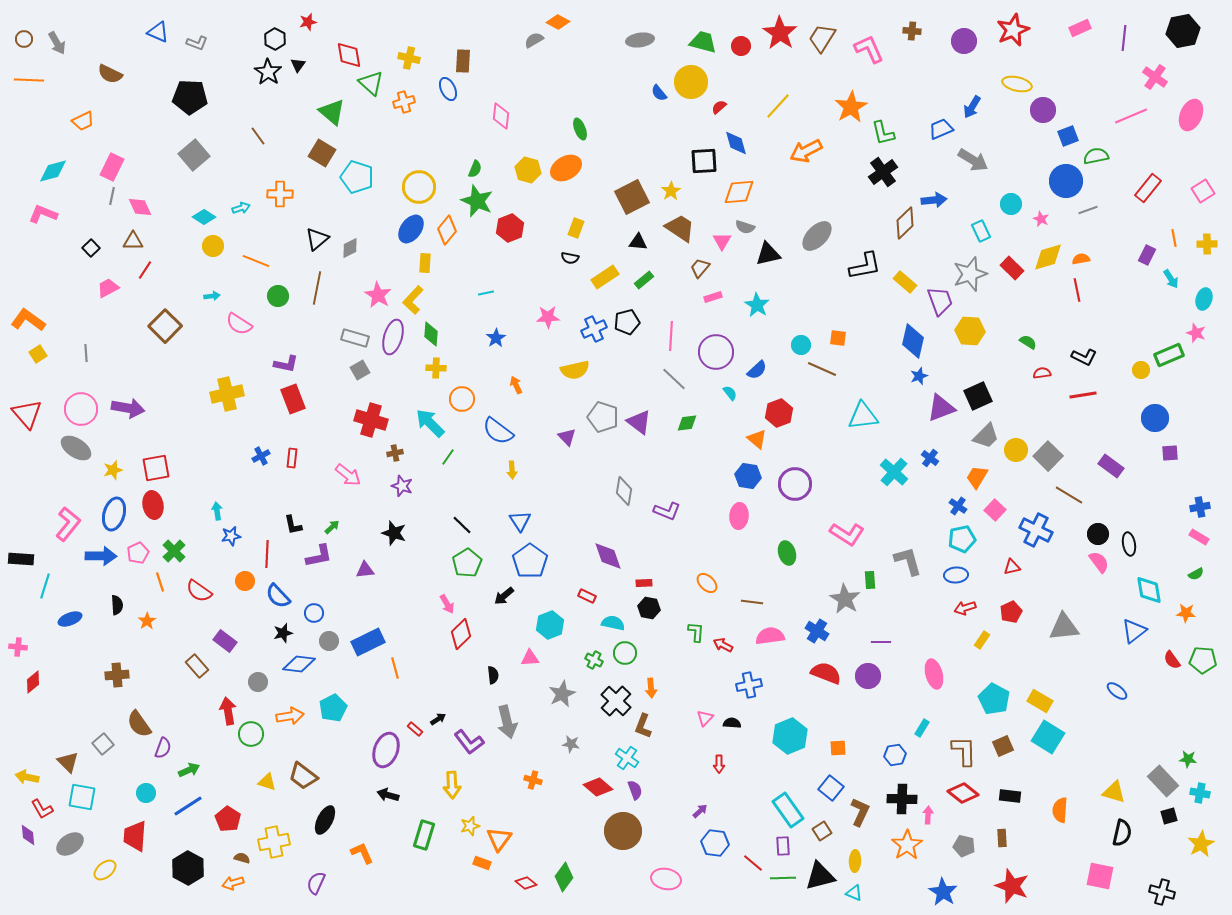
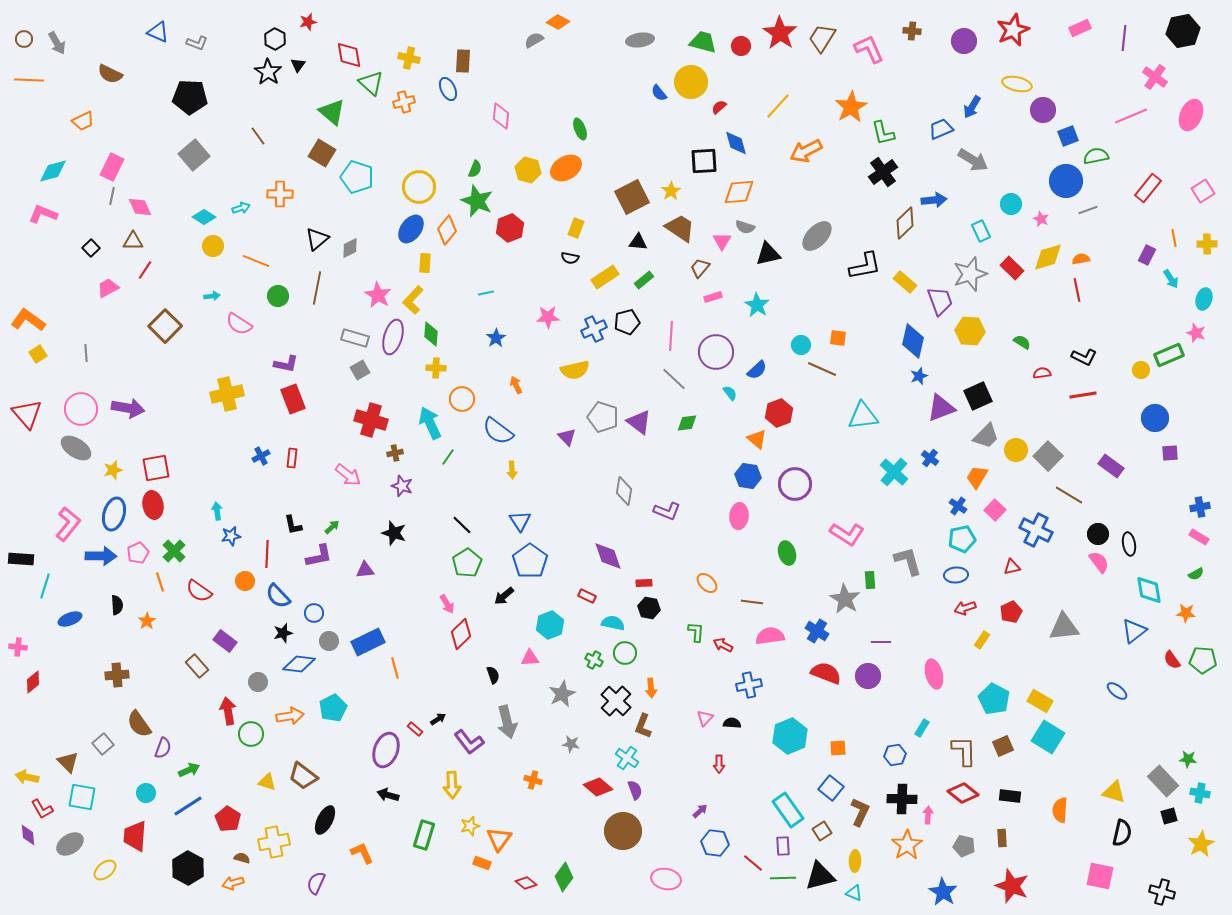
green semicircle at (1028, 342): moved 6 px left
cyan arrow at (430, 423): rotated 20 degrees clockwise
black semicircle at (493, 675): rotated 12 degrees counterclockwise
